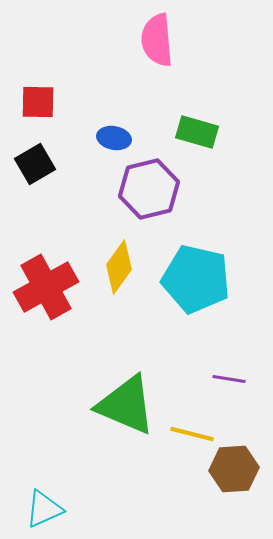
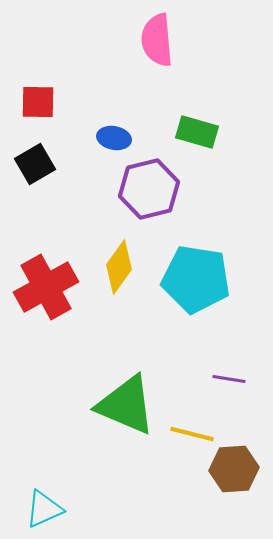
cyan pentagon: rotated 4 degrees counterclockwise
